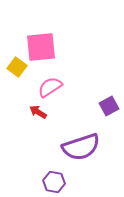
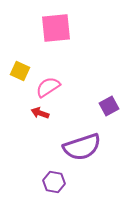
pink square: moved 15 px right, 19 px up
yellow square: moved 3 px right, 4 px down; rotated 12 degrees counterclockwise
pink semicircle: moved 2 px left
red arrow: moved 2 px right, 1 px down; rotated 12 degrees counterclockwise
purple semicircle: moved 1 px right
